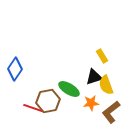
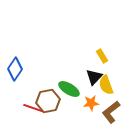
black triangle: rotated 30 degrees counterclockwise
